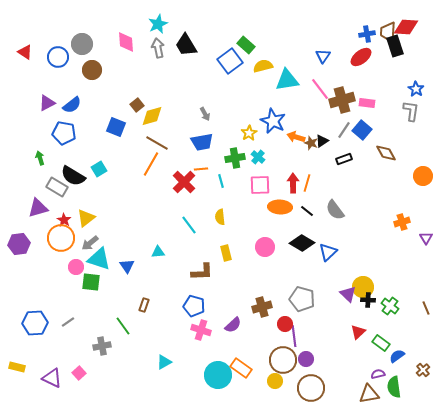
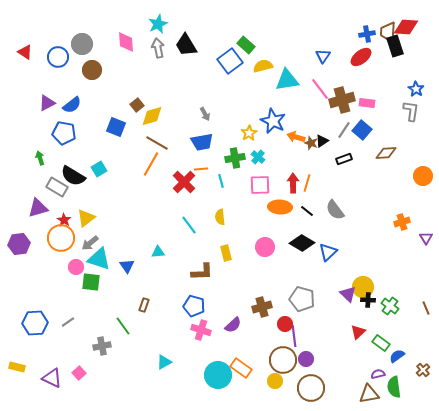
brown diamond at (386, 153): rotated 65 degrees counterclockwise
